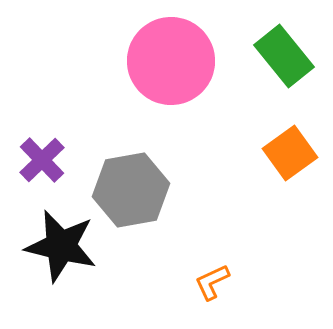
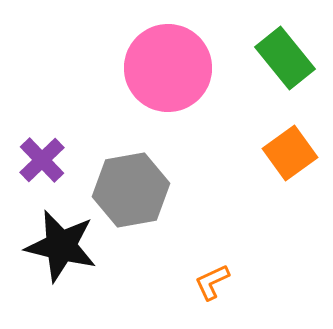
green rectangle: moved 1 px right, 2 px down
pink circle: moved 3 px left, 7 px down
